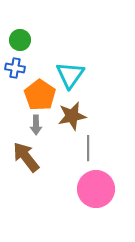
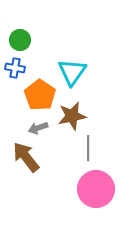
cyan triangle: moved 2 px right, 3 px up
gray arrow: moved 2 px right, 3 px down; rotated 72 degrees clockwise
